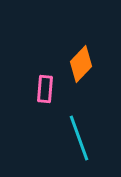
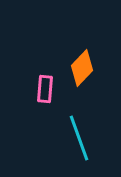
orange diamond: moved 1 px right, 4 px down
